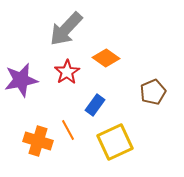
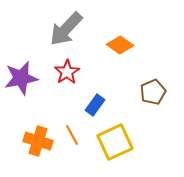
orange diamond: moved 14 px right, 13 px up
purple star: moved 2 px up
orange line: moved 4 px right, 5 px down
